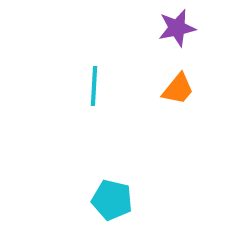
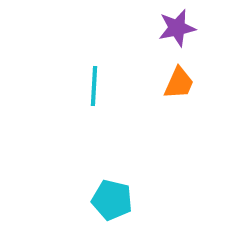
orange trapezoid: moved 1 px right, 6 px up; rotated 15 degrees counterclockwise
